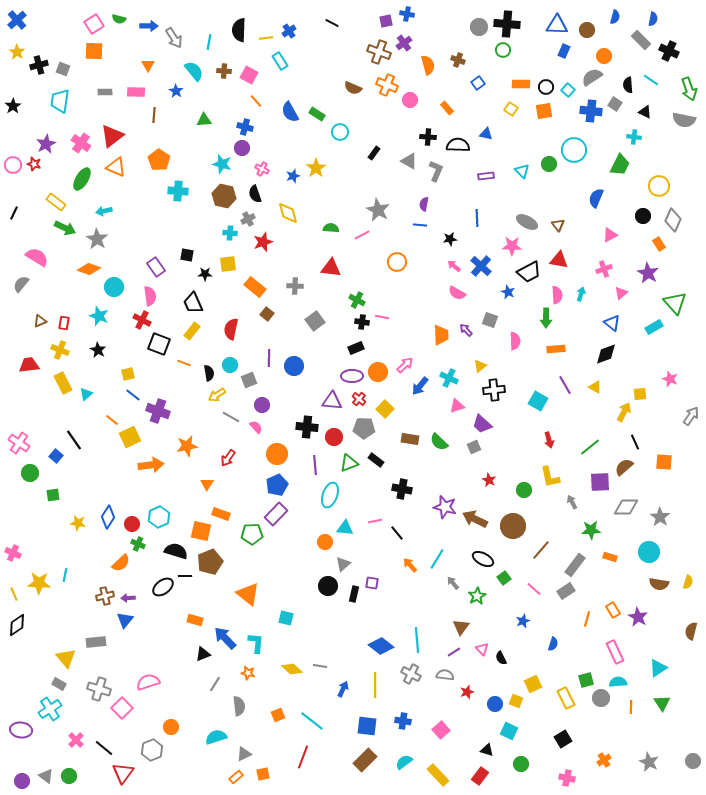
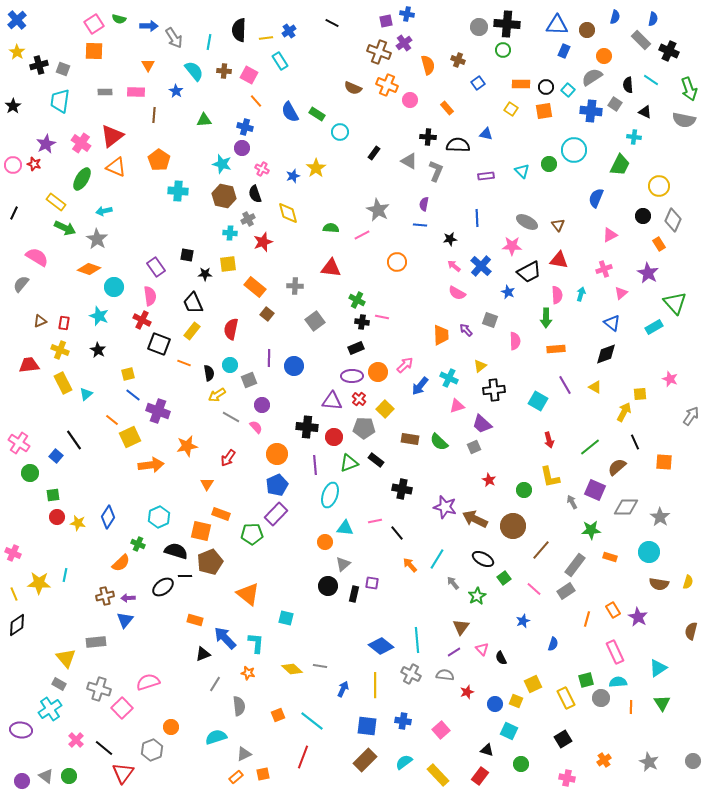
brown semicircle at (624, 467): moved 7 px left
purple square at (600, 482): moved 5 px left, 8 px down; rotated 25 degrees clockwise
red circle at (132, 524): moved 75 px left, 7 px up
